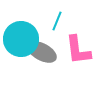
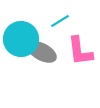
cyan line: moved 3 px right; rotated 36 degrees clockwise
pink L-shape: moved 2 px right, 1 px down
